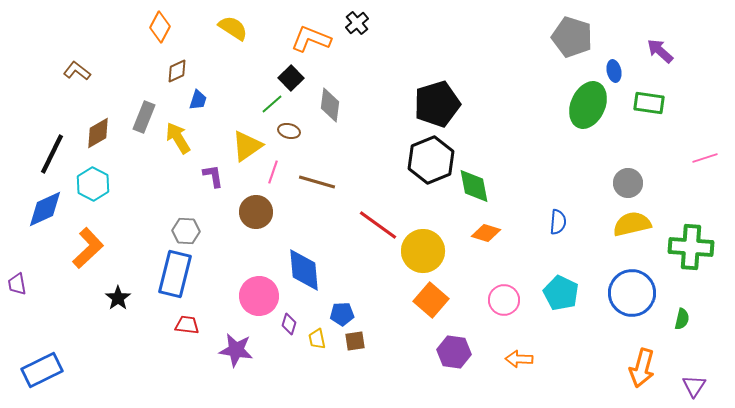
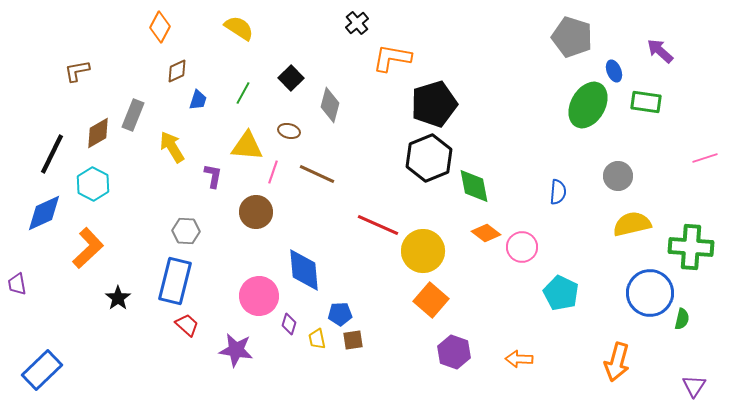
yellow semicircle at (233, 28): moved 6 px right
orange L-shape at (311, 39): moved 81 px right, 19 px down; rotated 12 degrees counterclockwise
brown L-shape at (77, 71): rotated 48 degrees counterclockwise
blue ellipse at (614, 71): rotated 10 degrees counterclockwise
green rectangle at (649, 103): moved 3 px left, 1 px up
green line at (272, 104): moved 29 px left, 11 px up; rotated 20 degrees counterclockwise
black pentagon at (437, 104): moved 3 px left
gray diamond at (330, 105): rotated 8 degrees clockwise
green ellipse at (588, 105): rotated 6 degrees clockwise
gray rectangle at (144, 117): moved 11 px left, 2 px up
yellow arrow at (178, 138): moved 6 px left, 9 px down
yellow triangle at (247, 146): rotated 40 degrees clockwise
black hexagon at (431, 160): moved 2 px left, 2 px up
purple L-shape at (213, 176): rotated 20 degrees clockwise
brown line at (317, 182): moved 8 px up; rotated 9 degrees clockwise
gray circle at (628, 183): moved 10 px left, 7 px up
blue diamond at (45, 209): moved 1 px left, 4 px down
blue semicircle at (558, 222): moved 30 px up
red line at (378, 225): rotated 12 degrees counterclockwise
orange diamond at (486, 233): rotated 20 degrees clockwise
blue rectangle at (175, 274): moved 7 px down
blue circle at (632, 293): moved 18 px right
pink circle at (504, 300): moved 18 px right, 53 px up
blue pentagon at (342, 314): moved 2 px left
red trapezoid at (187, 325): rotated 35 degrees clockwise
brown square at (355, 341): moved 2 px left, 1 px up
purple hexagon at (454, 352): rotated 12 degrees clockwise
orange arrow at (642, 368): moved 25 px left, 6 px up
blue rectangle at (42, 370): rotated 18 degrees counterclockwise
